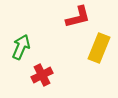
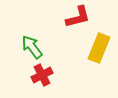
green arrow: moved 11 px right; rotated 60 degrees counterclockwise
